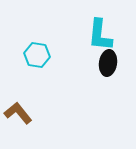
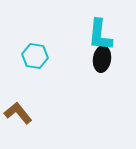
cyan hexagon: moved 2 px left, 1 px down
black ellipse: moved 6 px left, 4 px up
